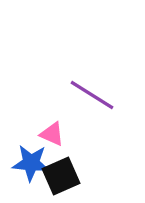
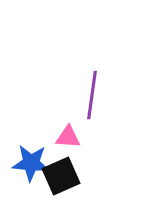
purple line: rotated 66 degrees clockwise
pink triangle: moved 16 px right, 3 px down; rotated 20 degrees counterclockwise
